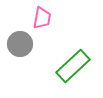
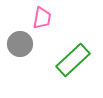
green rectangle: moved 6 px up
